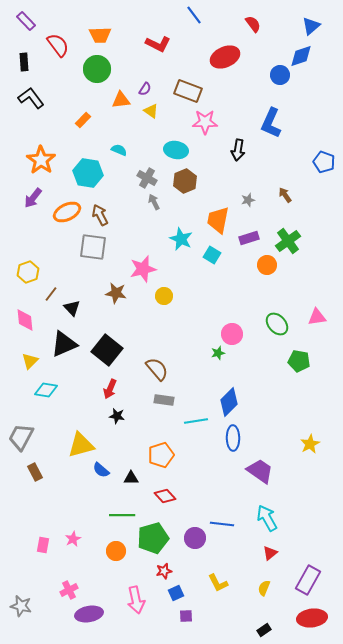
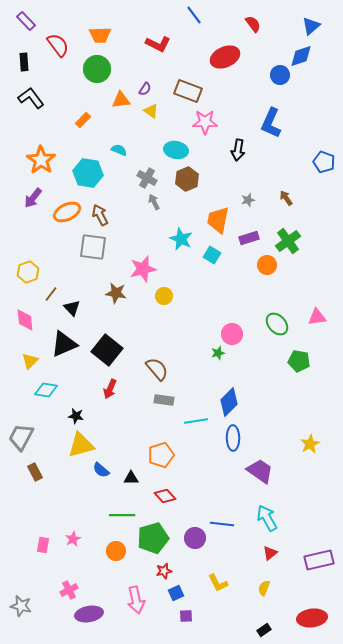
brown hexagon at (185, 181): moved 2 px right, 2 px up
brown arrow at (285, 195): moved 1 px right, 3 px down
black star at (117, 416): moved 41 px left
purple rectangle at (308, 580): moved 11 px right, 20 px up; rotated 48 degrees clockwise
